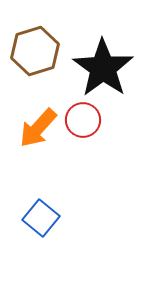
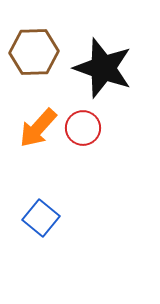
brown hexagon: moved 1 px left, 1 px down; rotated 15 degrees clockwise
black star: rotated 16 degrees counterclockwise
red circle: moved 8 px down
